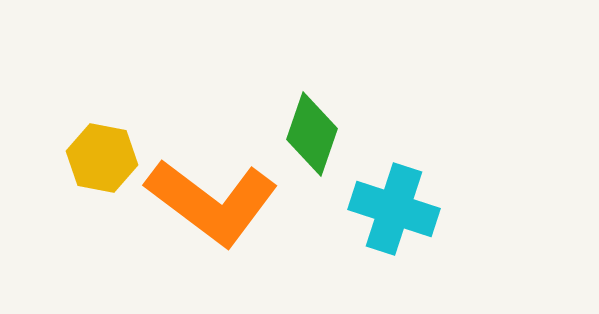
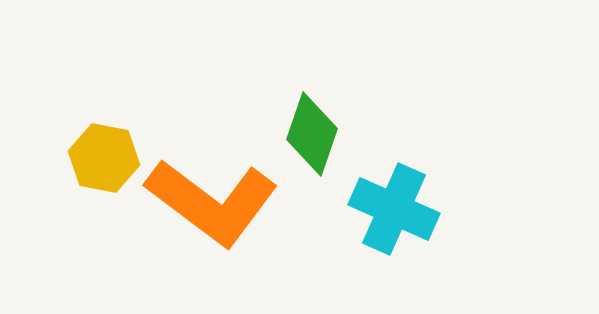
yellow hexagon: moved 2 px right
cyan cross: rotated 6 degrees clockwise
